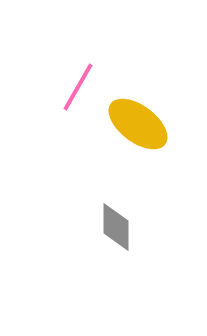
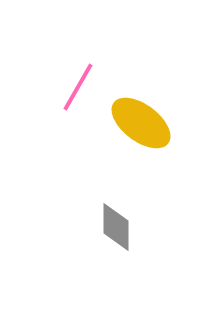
yellow ellipse: moved 3 px right, 1 px up
